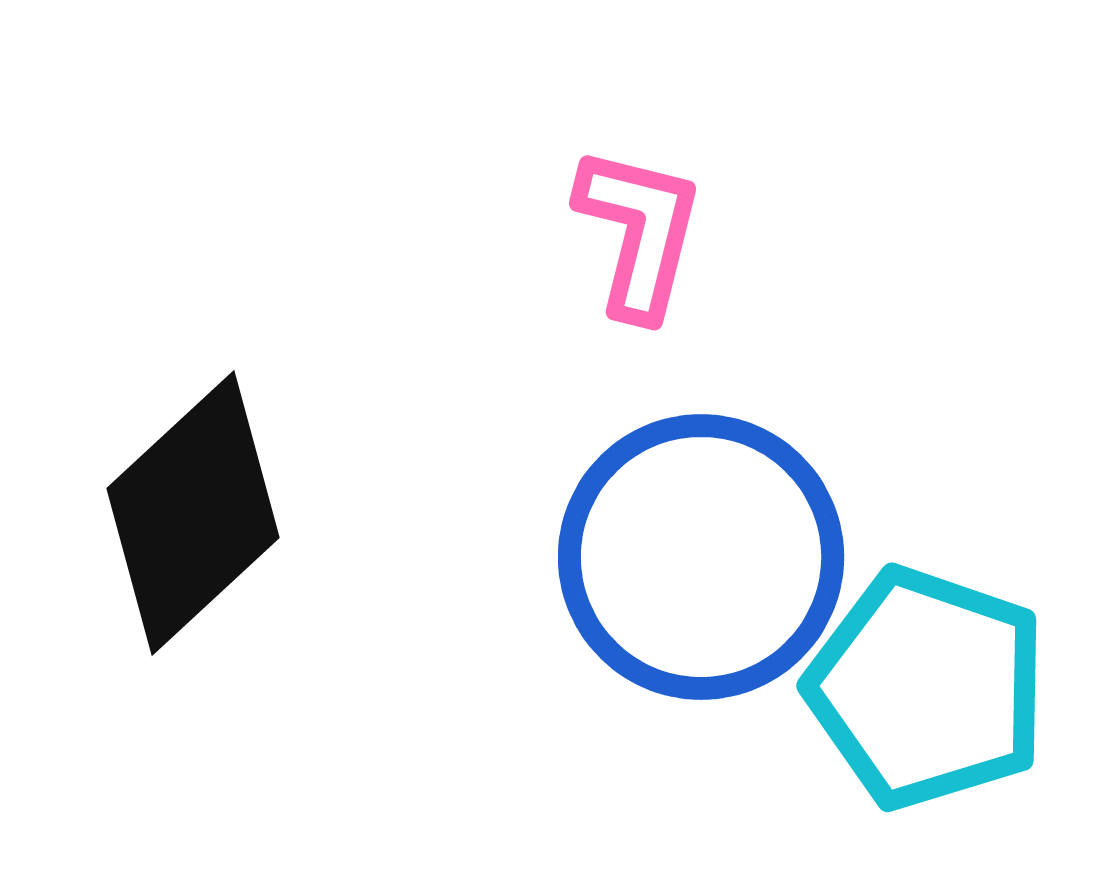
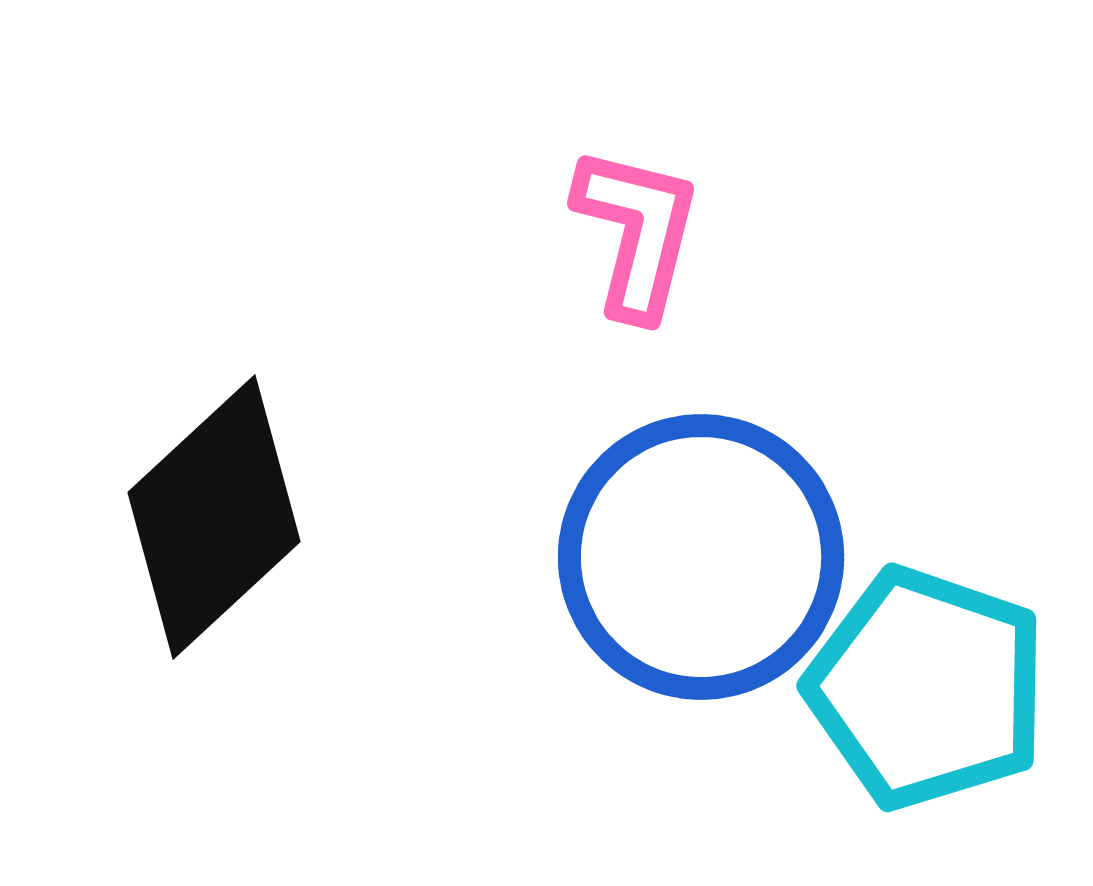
pink L-shape: moved 2 px left
black diamond: moved 21 px right, 4 px down
